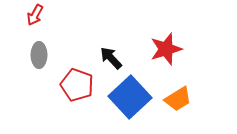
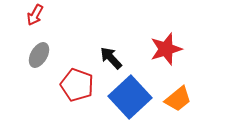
gray ellipse: rotated 30 degrees clockwise
orange trapezoid: rotated 8 degrees counterclockwise
